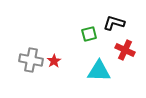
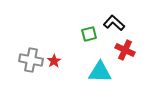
black L-shape: rotated 25 degrees clockwise
cyan triangle: moved 1 px right, 1 px down
